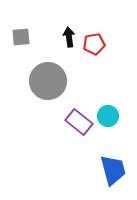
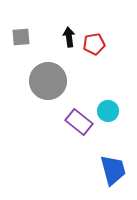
cyan circle: moved 5 px up
